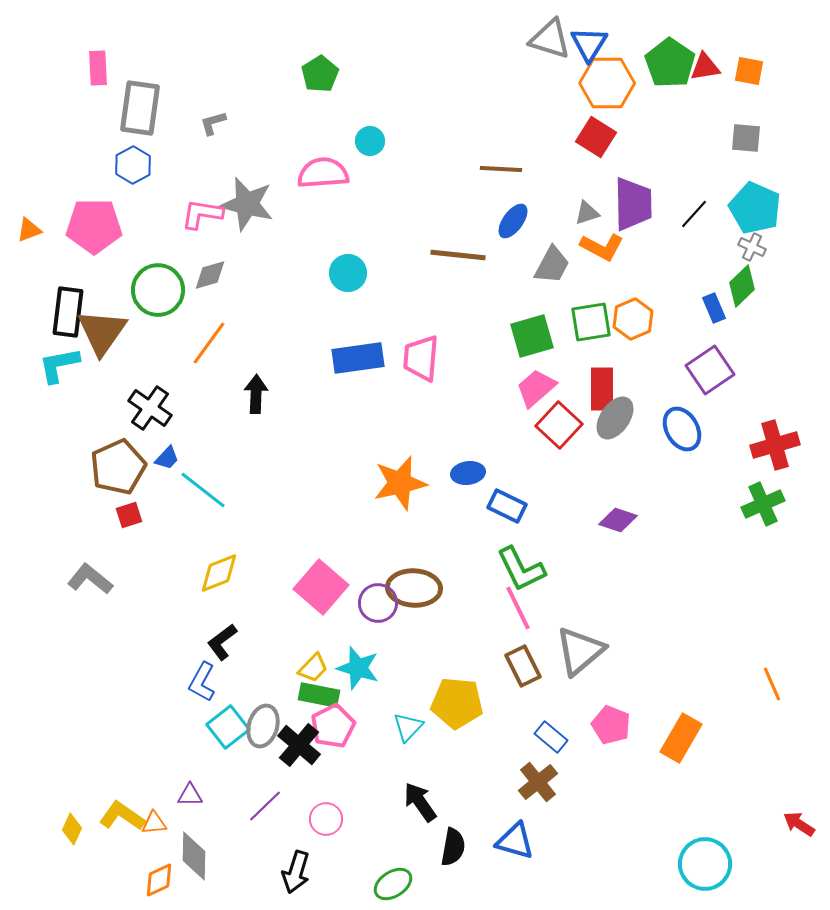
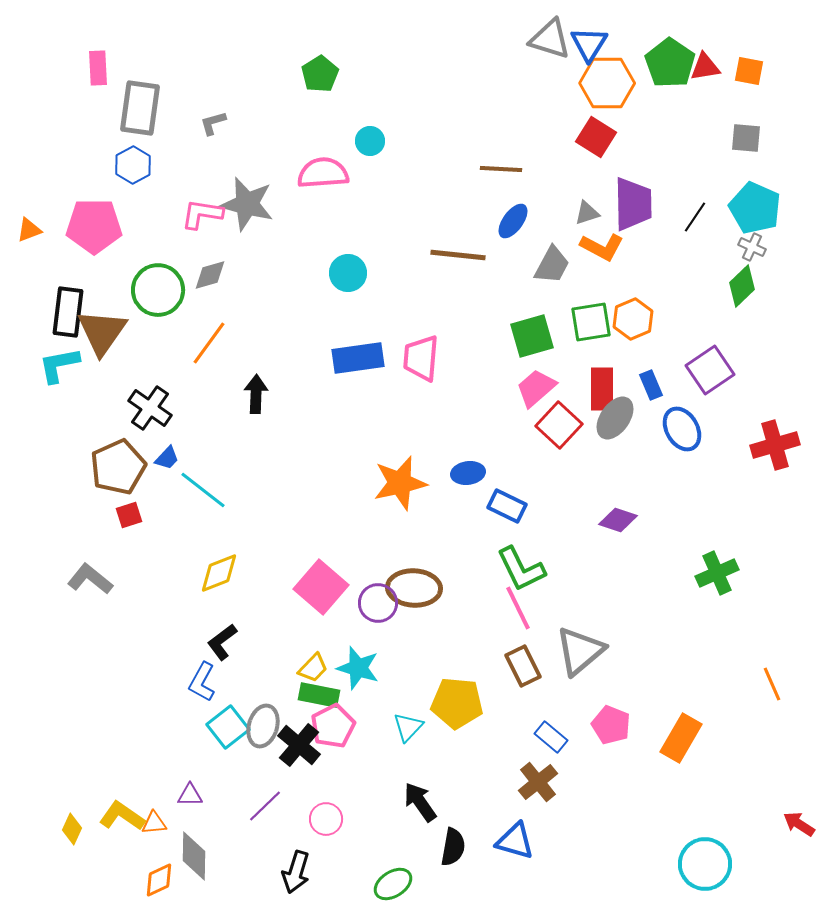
black line at (694, 214): moved 1 px right, 3 px down; rotated 8 degrees counterclockwise
blue rectangle at (714, 308): moved 63 px left, 77 px down
green cross at (763, 504): moved 46 px left, 69 px down
